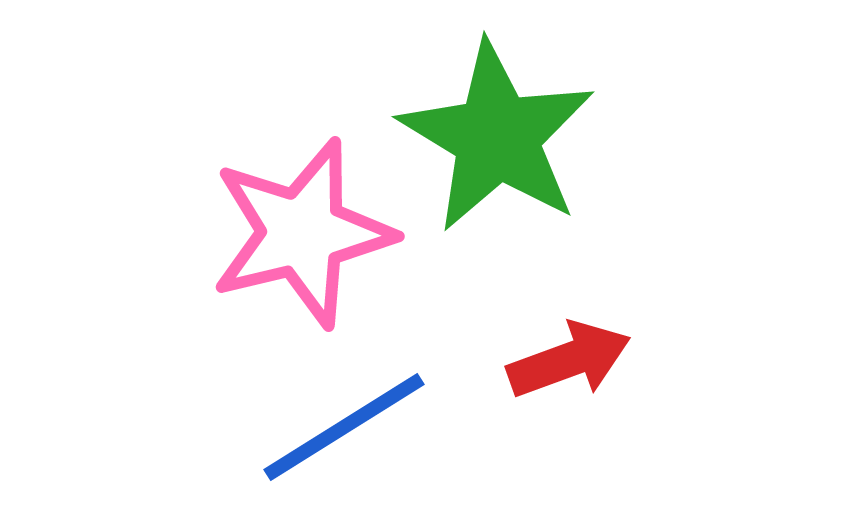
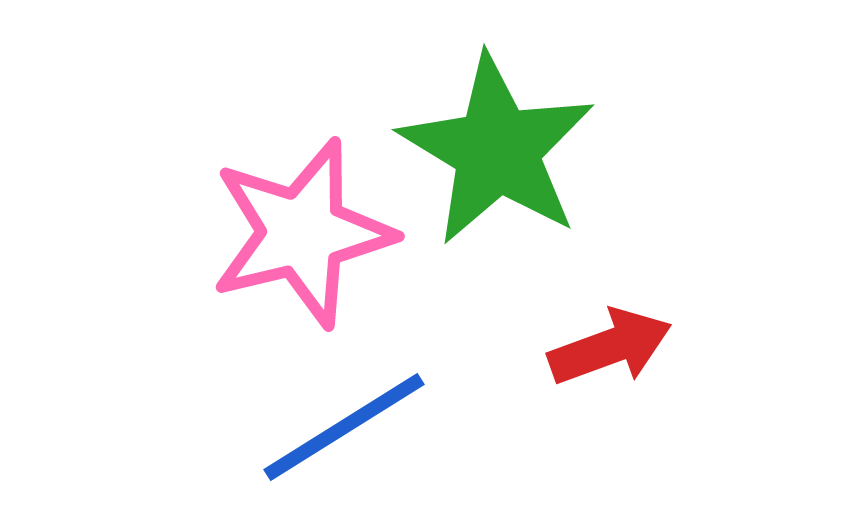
green star: moved 13 px down
red arrow: moved 41 px right, 13 px up
